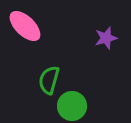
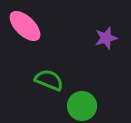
green semicircle: rotated 96 degrees clockwise
green circle: moved 10 px right
